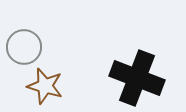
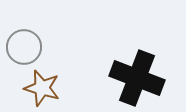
brown star: moved 3 px left, 2 px down
